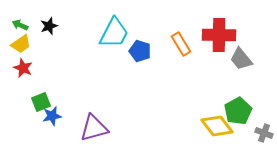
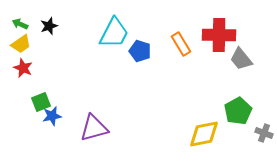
green arrow: moved 1 px up
yellow diamond: moved 13 px left, 8 px down; rotated 64 degrees counterclockwise
